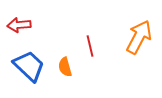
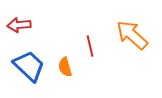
orange arrow: moved 7 px left, 2 px up; rotated 76 degrees counterclockwise
